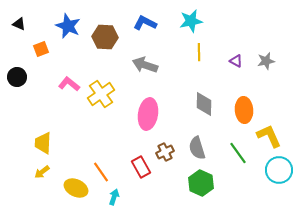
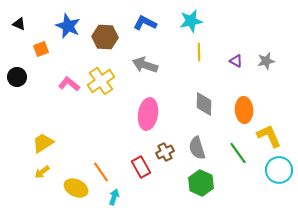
yellow cross: moved 13 px up
yellow trapezoid: rotated 55 degrees clockwise
